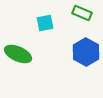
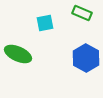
blue hexagon: moved 6 px down
